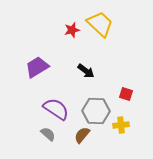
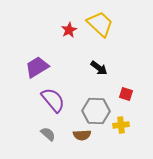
red star: moved 3 px left; rotated 14 degrees counterclockwise
black arrow: moved 13 px right, 3 px up
purple semicircle: moved 3 px left, 9 px up; rotated 16 degrees clockwise
brown semicircle: rotated 132 degrees counterclockwise
